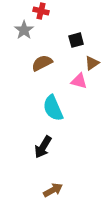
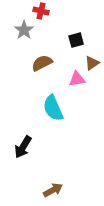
pink triangle: moved 2 px left, 2 px up; rotated 24 degrees counterclockwise
black arrow: moved 20 px left
